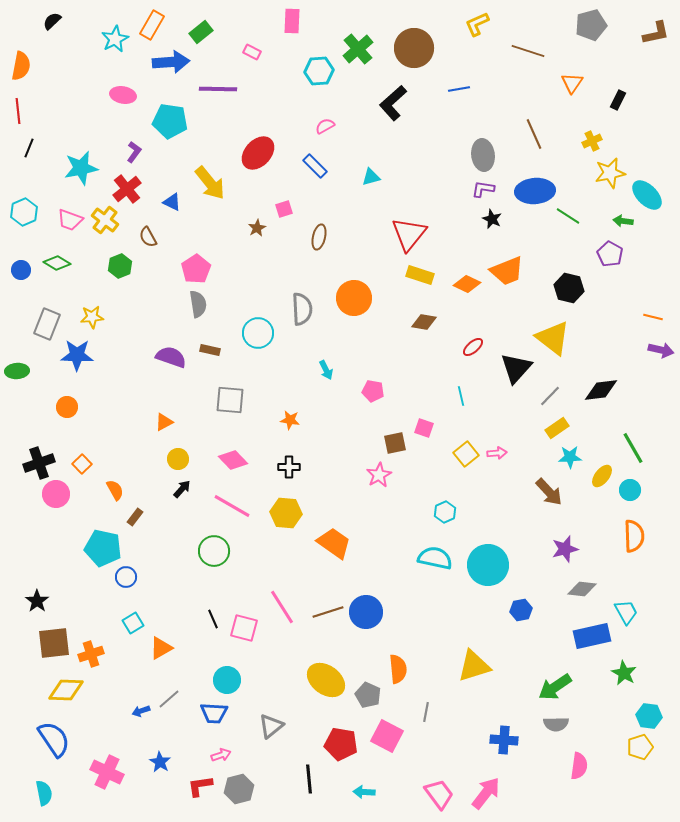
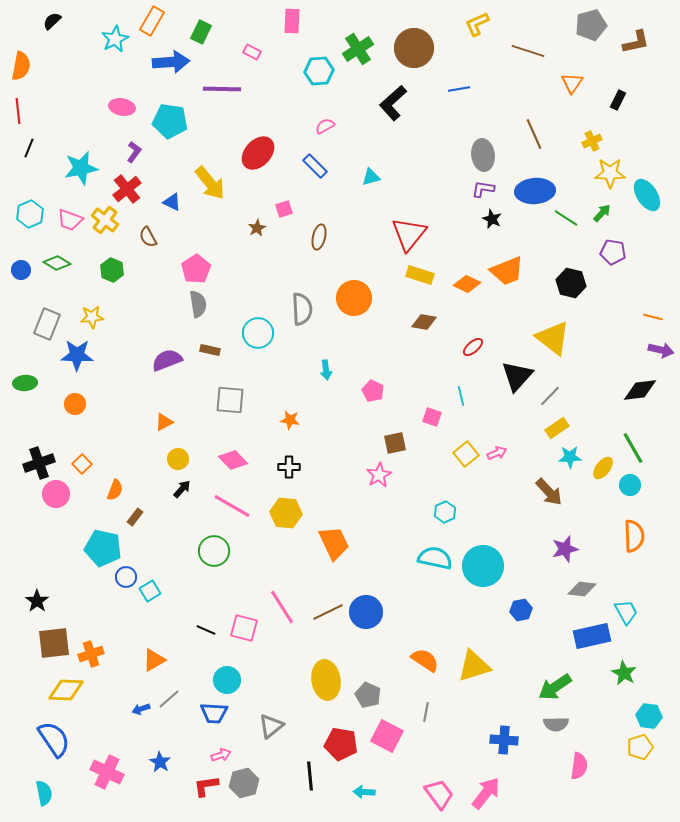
orange rectangle at (152, 25): moved 4 px up
green rectangle at (201, 32): rotated 25 degrees counterclockwise
brown L-shape at (656, 33): moved 20 px left, 9 px down
green cross at (358, 49): rotated 8 degrees clockwise
purple line at (218, 89): moved 4 px right
pink ellipse at (123, 95): moved 1 px left, 12 px down
yellow star at (610, 173): rotated 12 degrees clockwise
cyan ellipse at (647, 195): rotated 12 degrees clockwise
cyan hexagon at (24, 212): moved 6 px right, 2 px down
green line at (568, 216): moved 2 px left, 2 px down
green arrow at (623, 221): moved 21 px left, 8 px up; rotated 126 degrees clockwise
purple pentagon at (610, 254): moved 3 px right, 2 px up; rotated 20 degrees counterclockwise
green hexagon at (120, 266): moved 8 px left, 4 px down; rotated 15 degrees counterclockwise
black hexagon at (569, 288): moved 2 px right, 5 px up
purple semicircle at (171, 357): moved 4 px left, 3 px down; rotated 40 degrees counterclockwise
black triangle at (516, 368): moved 1 px right, 8 px down
cyan arrow at (326, 370): rotated 18 degrees clockwise
green ellipse at (17, 371): moved 8 px right, 12 px down
black diamond at (601, 390): moved 39 px right
pink pentagon at (373, 391): rotated 15 degrees clockwise
orange circle at (67, 407): moved 8 px right, 3 px up
pink square at (424, 428): moved 8 px right, 11 px up
pink arrow at (497, 453): rotated 18 degrees counterclockwise
yellow ellipse at (602, 476): moved 1 px right, 8 px up
orange semicircle at (115, 490): rotated 50 degrees clockwise
cyan circle at (630, 490): moved 5 px up
orange trapezoid at (334, 543): rotated 30 degrees clockwise
cyan circle at (488, 565): moved 5 px left, 1 px down
brown line at (328, 612): rotated 8 degrees counterclockwise
black line at (213, 619): moved 7 px left, 11 px down; rotated 42 degrees counterclockwise
cyan square at (133, 623): moved 17 px right, 32 px up
orange triangle at (161, 648): moved 7 px left, 12 px down
orange semicircle at (398, 669): moved 27 px right, 9 px up; rotated 52 degrees counterclockwise
yellow ellipse at (326, 680): rotated 45 degrees clockwise
blue arrow at (141, 711): moved 2 px up
black line at (309, 779): moved 1 px right, 3 px up
red L-shape at (200, 786): moved 6 px right
gray hexagon at (239, 789): moved 5 px right, 6 px up
